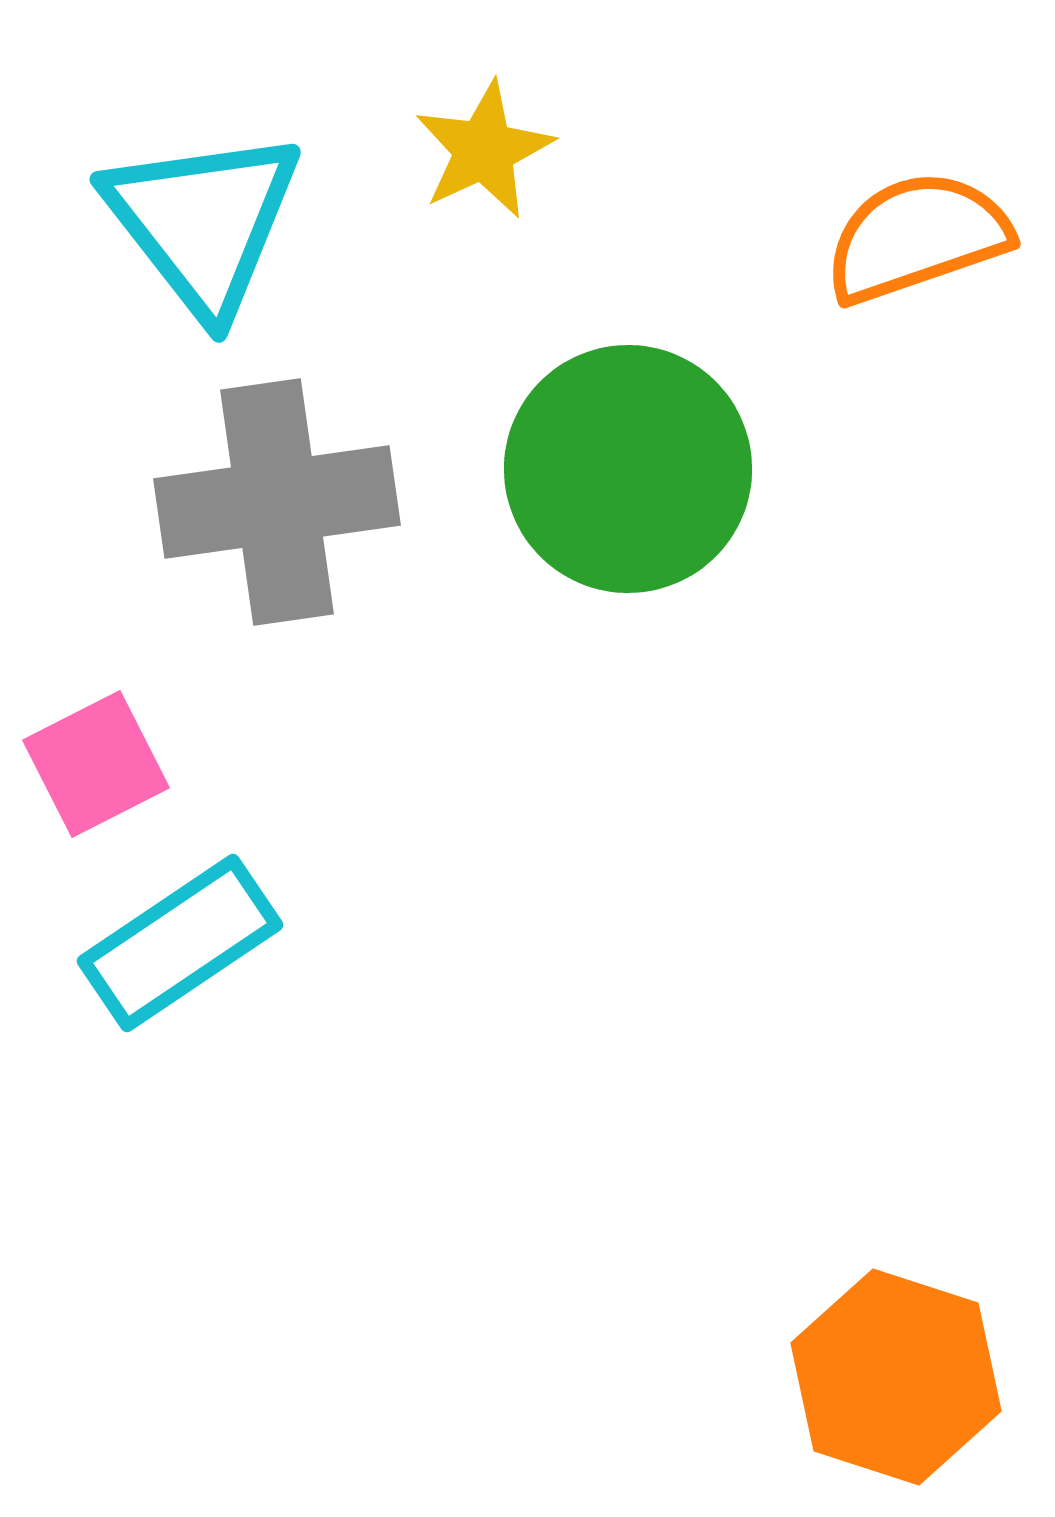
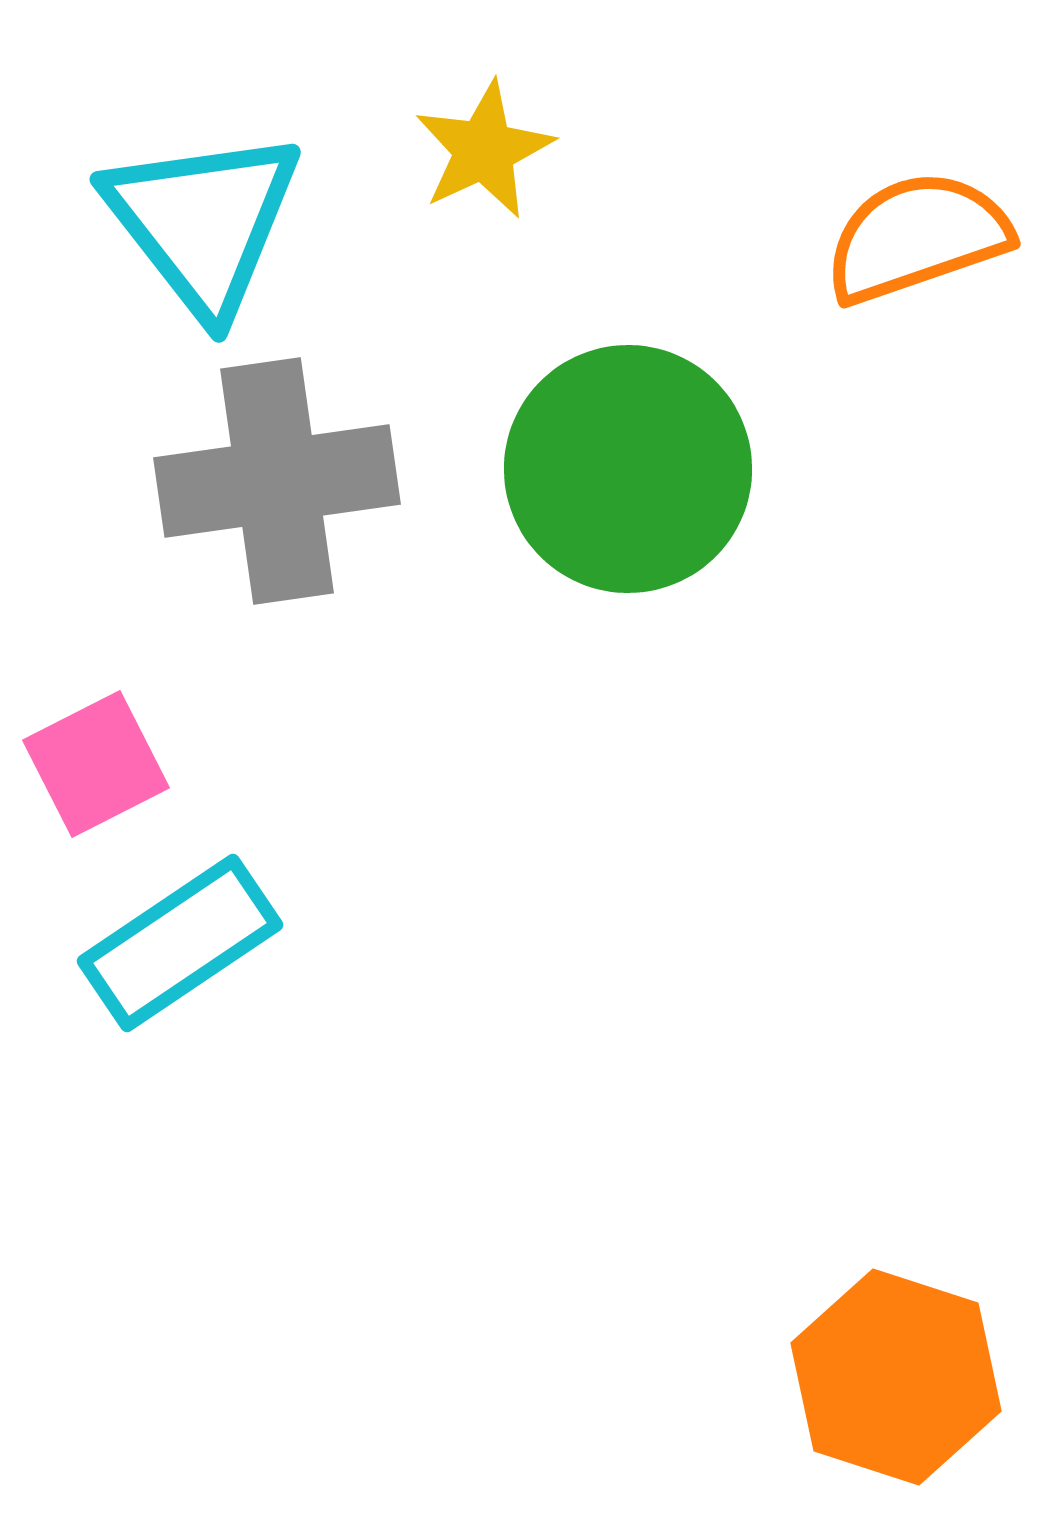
gray cross: moved 21 px up
